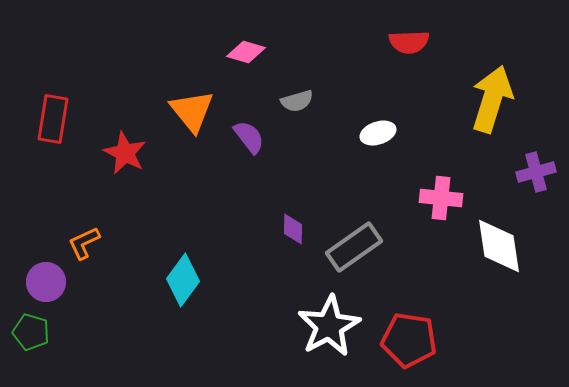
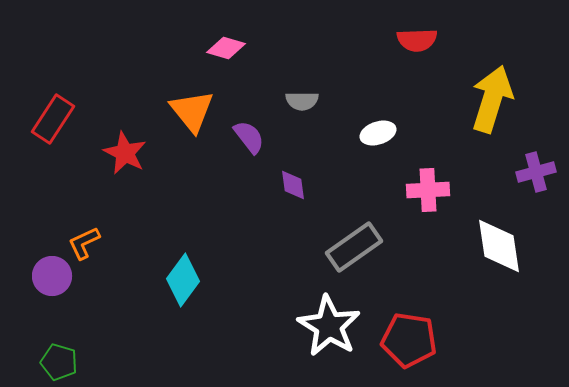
red semicircle: moved 8 px right, 2 px up
pink diamond: moved 20 px left, 4 px up
gray semicircle: moved 5 px right; rotated 16 degrees clockwise
red rectangle: rotated 24 degrees clockwise
pink cross: moved 13 px left, 8 px up; rotated 9 degrees counterclockwise
purple diamond: moved 44 px up; rotated 8 degrees counterclockwise
purple circle: moved 6 px right, 6 px up
white star: rotated 12 degrees counterclockwise
green pentagon: moved 28 px right, 30 px down
